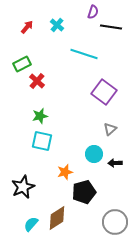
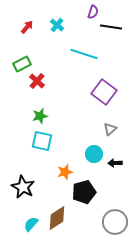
black star: rotated 20 degrees counterclockwise
